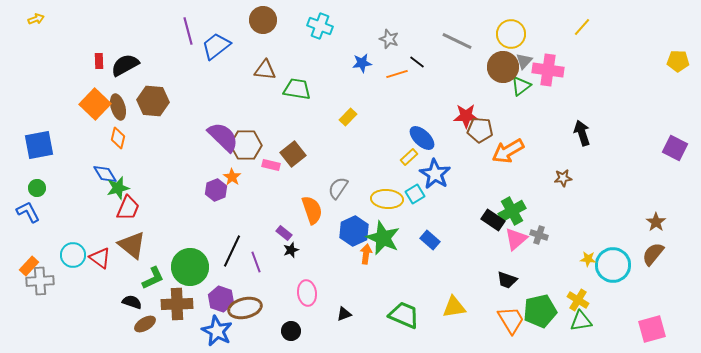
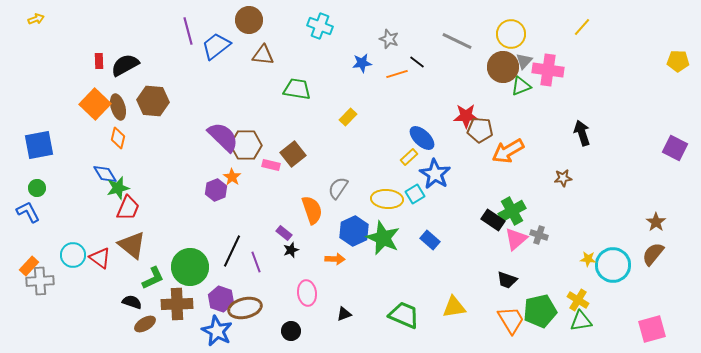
brown circle at (263, 20): moved 14 px left
brown triangle at (265, 70): moved 2 px left, 15 px up
green triangle at (521, 86): rotated 15 degrees clockwise
orange arrow at (366, 254): moved 31 px left, 5 px down; rotated 84 degrees clockwise
